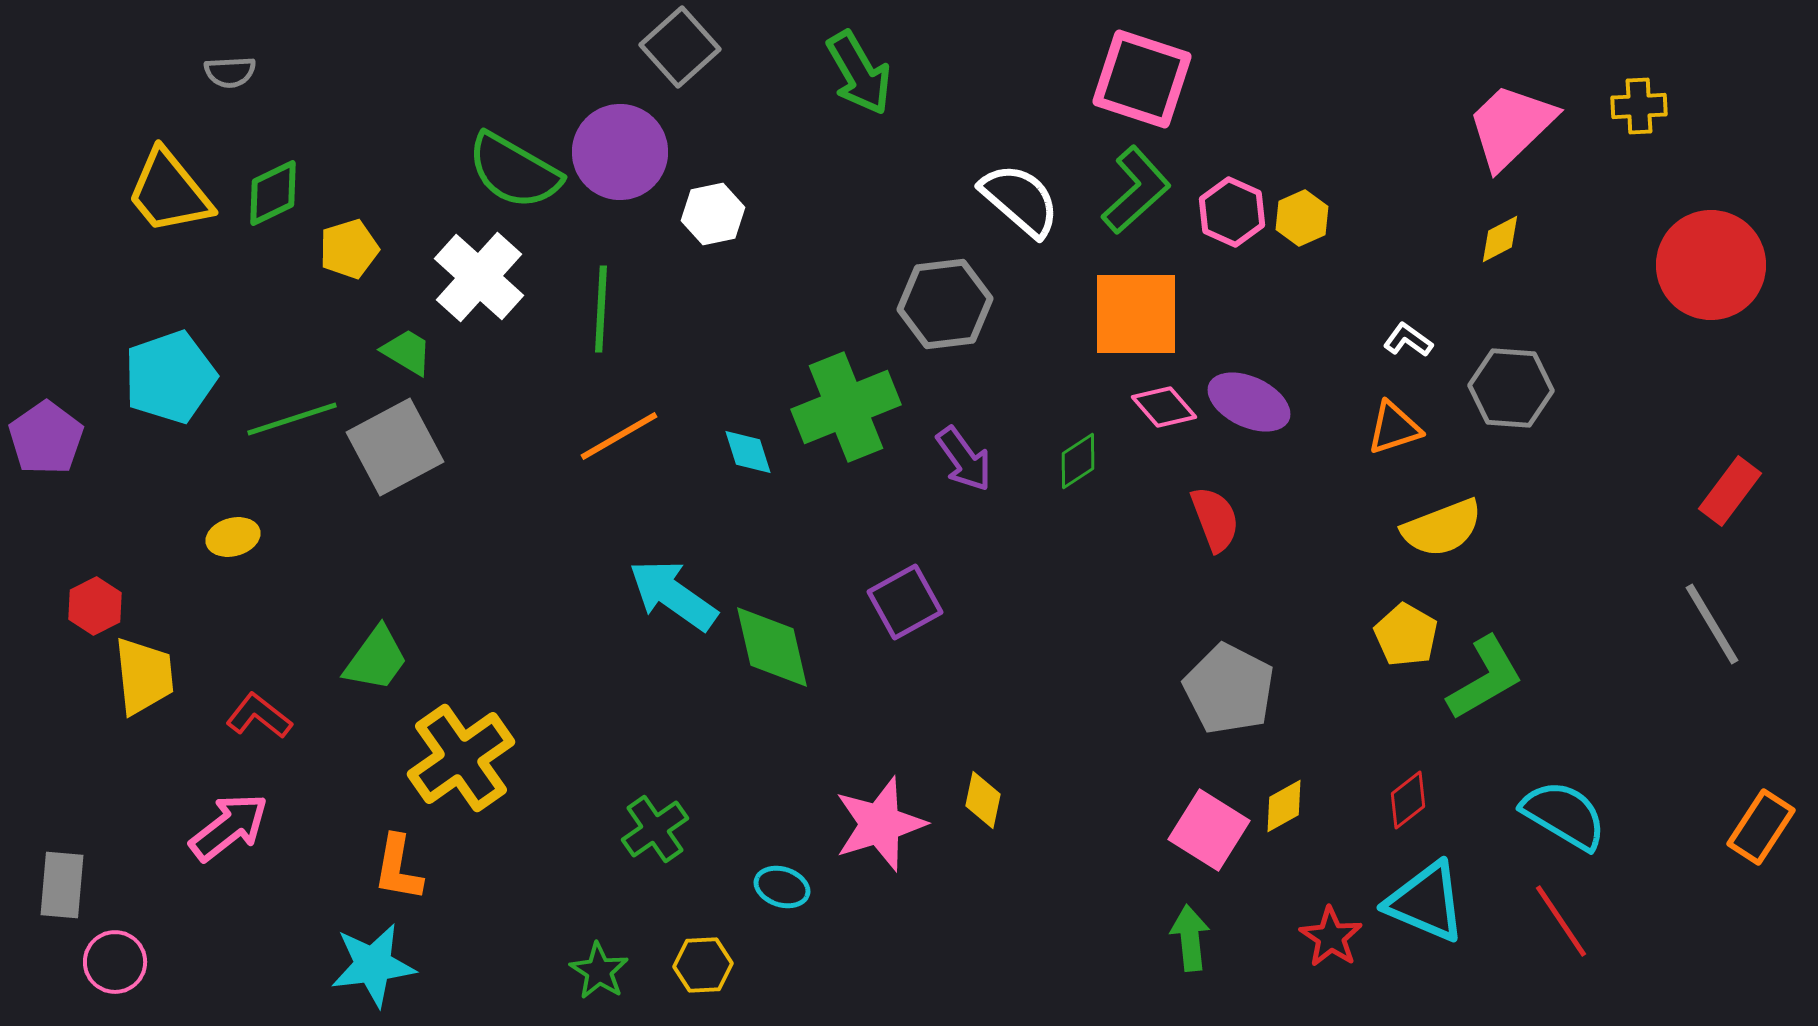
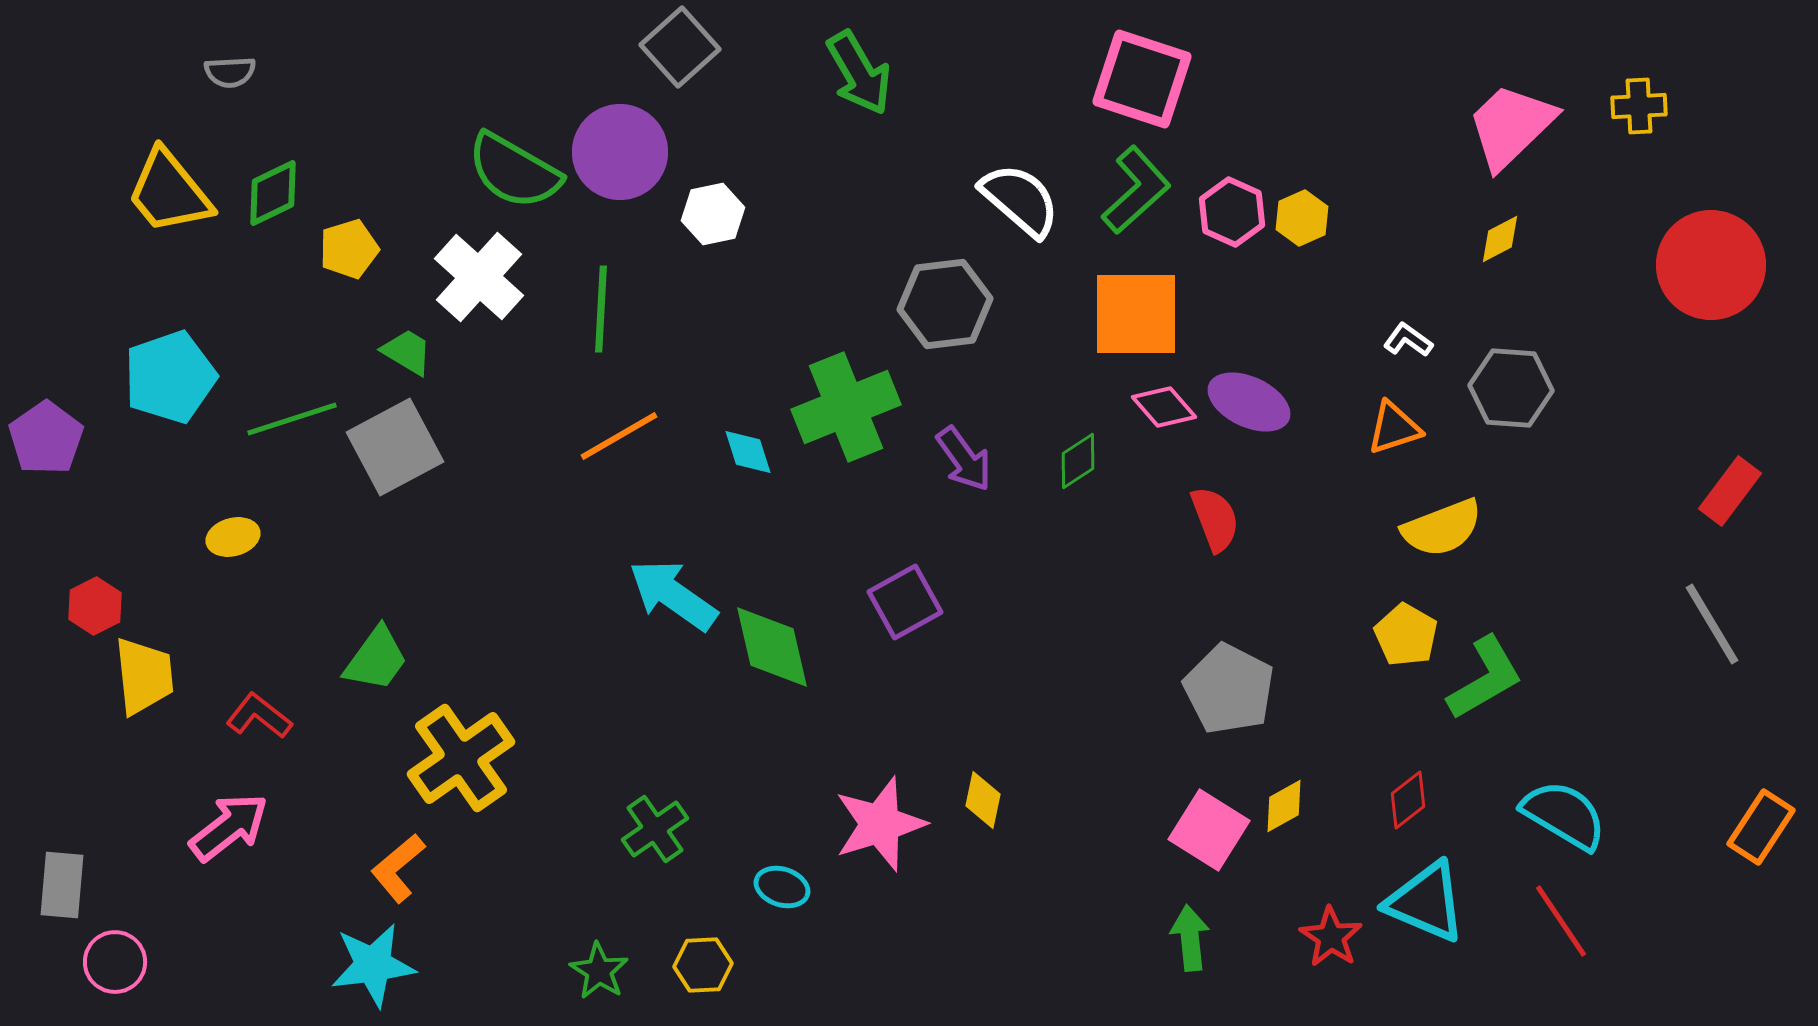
orange L-shape at (398, 868): rotated 40 degrees clockwise
